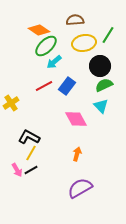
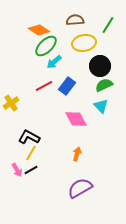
green line: moved 10 px up
